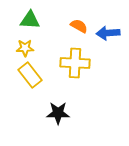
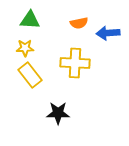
orange semicircle: moved 3 px up; rotated 138 degrees clockwise
